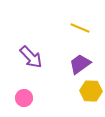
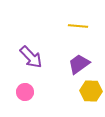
yellow line: moved 2 px left, 2 px up; rotated 18 degrees counterclockwise
purple trapezoid: moved 1 px left
pink circle: moved 1 px right, 6 px up
